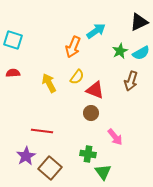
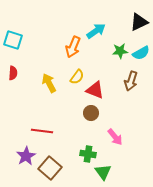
green star: rotated 21 degrees clockwise
red semicircle: rotated 96 degrees clockwise
